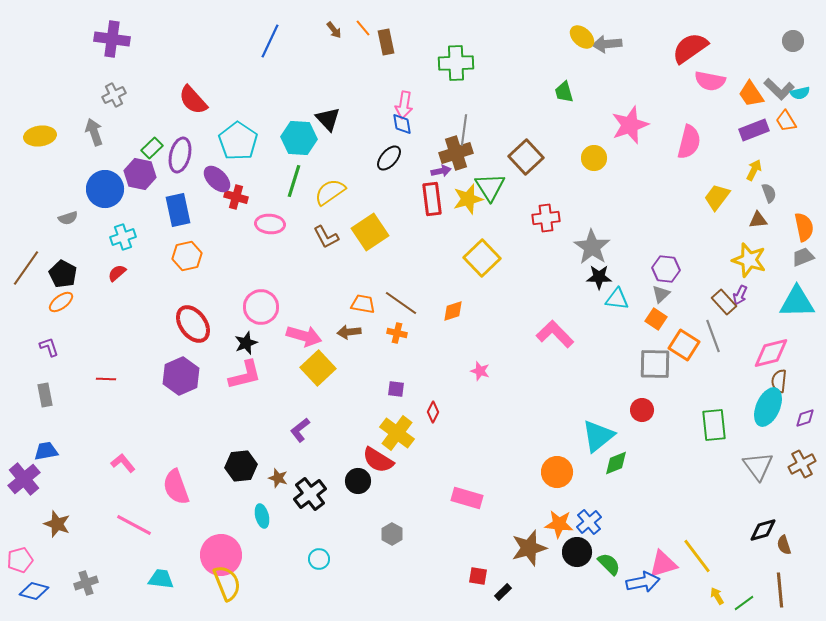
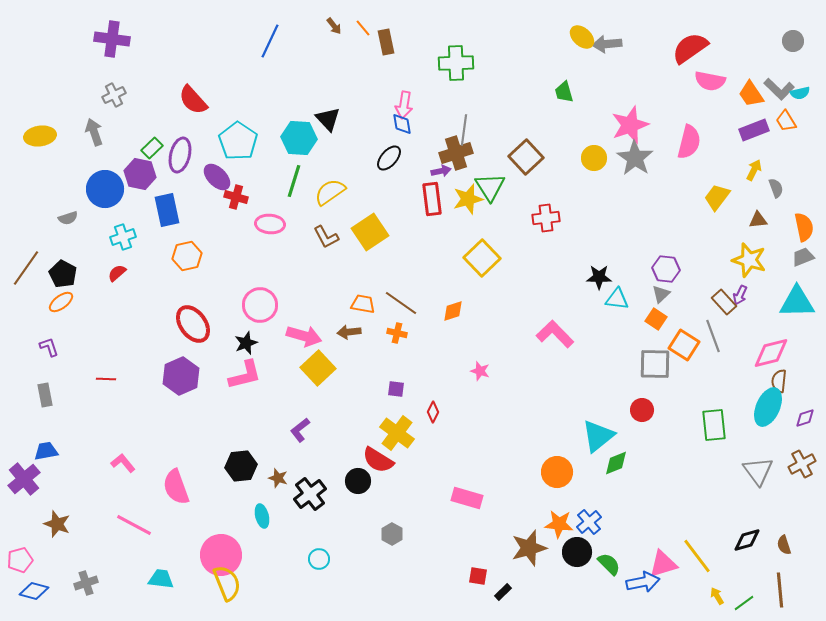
brown arrow at (334, 30): moved 4 px up
purple ellipse at (217, 179): moved 2 px up
gray semicircle at (769, 193): moved 7 px right, 5 px up
blue rectangle at (178, 210): moved 11 px left
gray star at (592, 247): moved 43 px right, 89 px up
pink circle at (261, 307): moved 1 px left, 2 px up
gray triangle at (758, 466): moved 5 px down
black diamond at (763, 530): moved 16 px left, 10 px down
